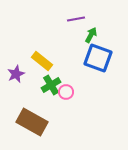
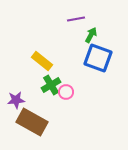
purple star: moved 26 px down; rotated 18 degrees clockwise
